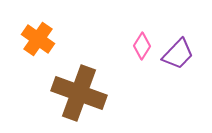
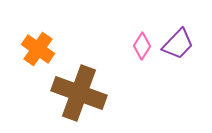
orange cross: moved 10 px down
purple trapezoid: moved 10 px up
